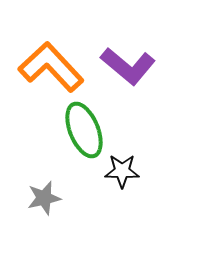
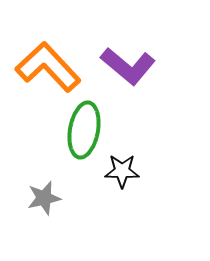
orange L-shape: moved 3 px left
green ellipse: rotated 32 degrees clockwise
